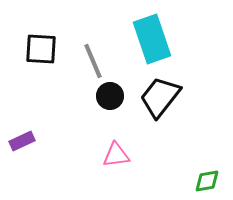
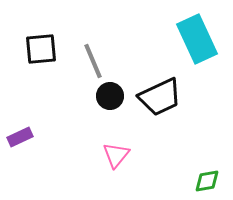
cyan rectangle: moved 45 px right; rotated 6 degrees counterclockwise
black square: rotated 8 degrees counterclockwise
black trapezoid: rotated 153 degrees counterclockwise
purple rectangle: moved 2 px left, 4 px up
pink triangle: rotated 44 degrees counterclockwise
